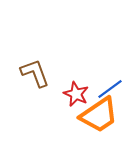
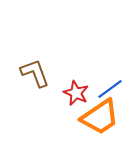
red star: moved 1 px up
orange trapezoid: moved 1 px right, 2 px down
